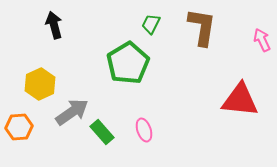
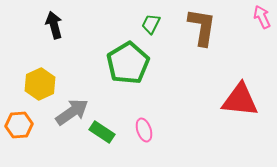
pink arrow: moved 23 px up
orange hexagon: moved 2 px up
green rectangle: rotated 15 degrees counterclockwise
